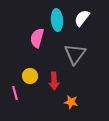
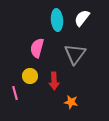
pink semicircle: moved 10 px down
